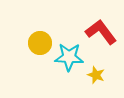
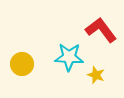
red L-shape: moved 2 px up
yellow circle: moved 18 px left, 21 px down
